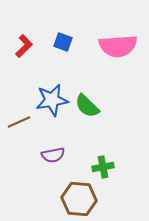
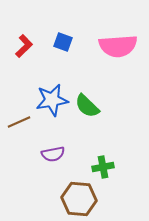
purple semicircle: moved 1 px up
